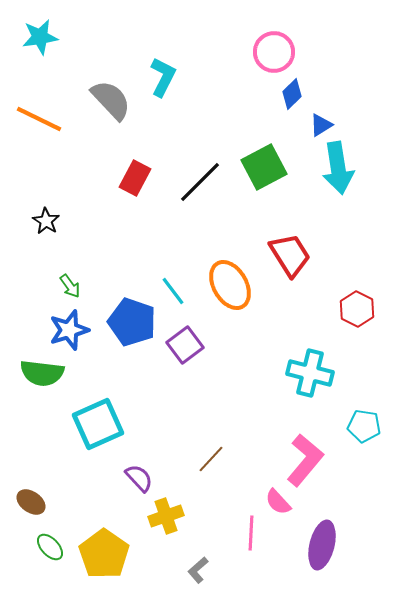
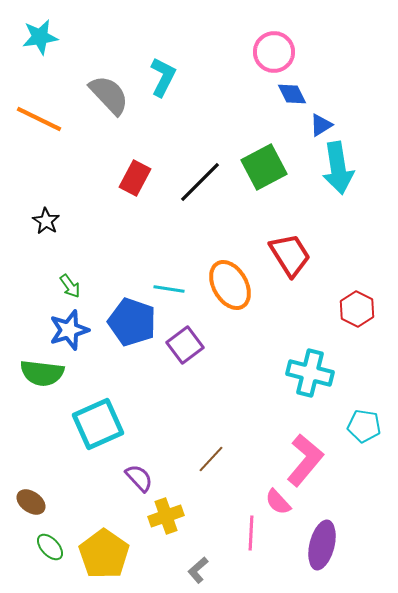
blue diamond: rotated 72 degrees counterclockwise
gray semicircle: moved 2 px left, 5 px up
cyan line: moved 4 px left, 2 px up; rotated 44 degrees counterclockwise
